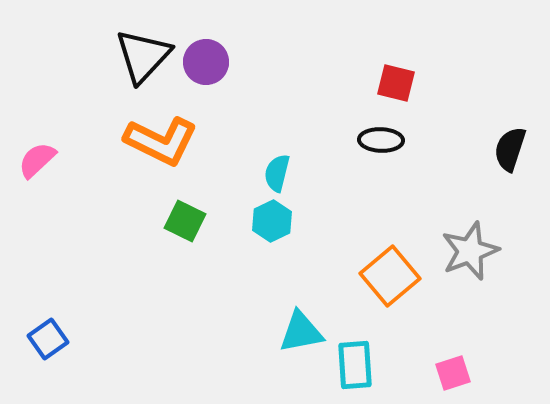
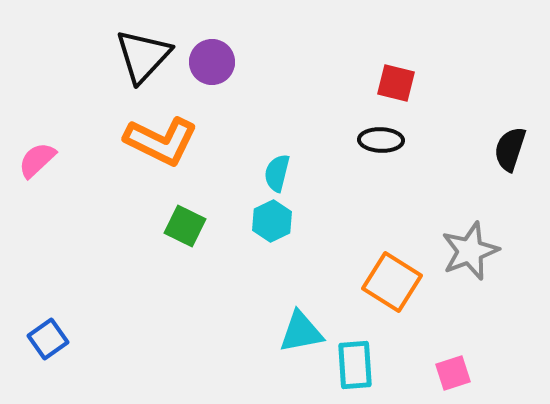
purple circle: moved 6 px right
green square: moved 5 px down
orange square: moved 2 px right, 6 px down; rotated 18 degrees counterclockwise
